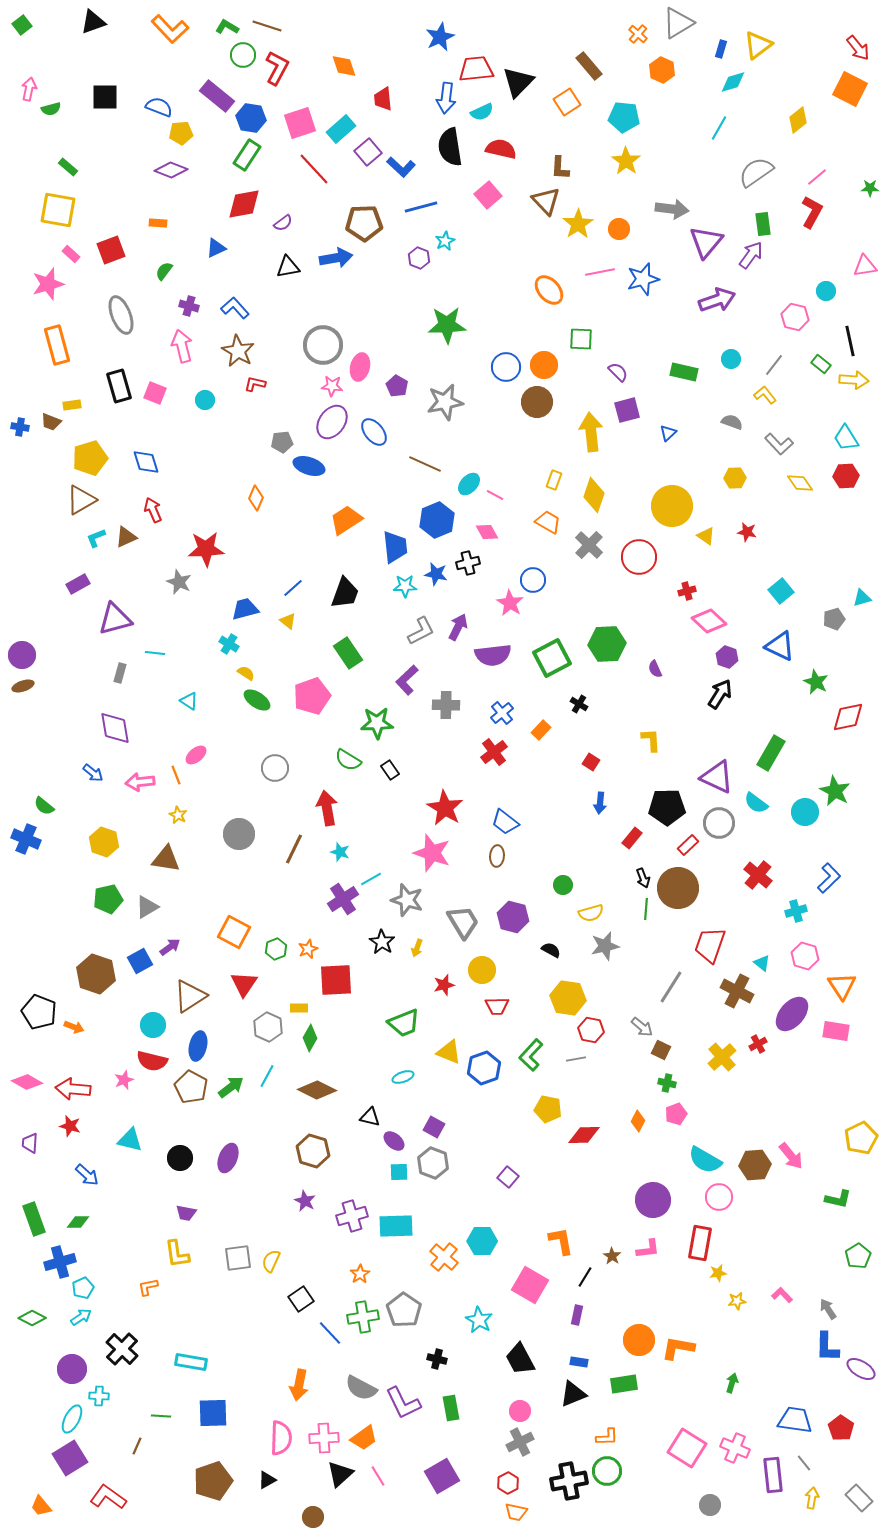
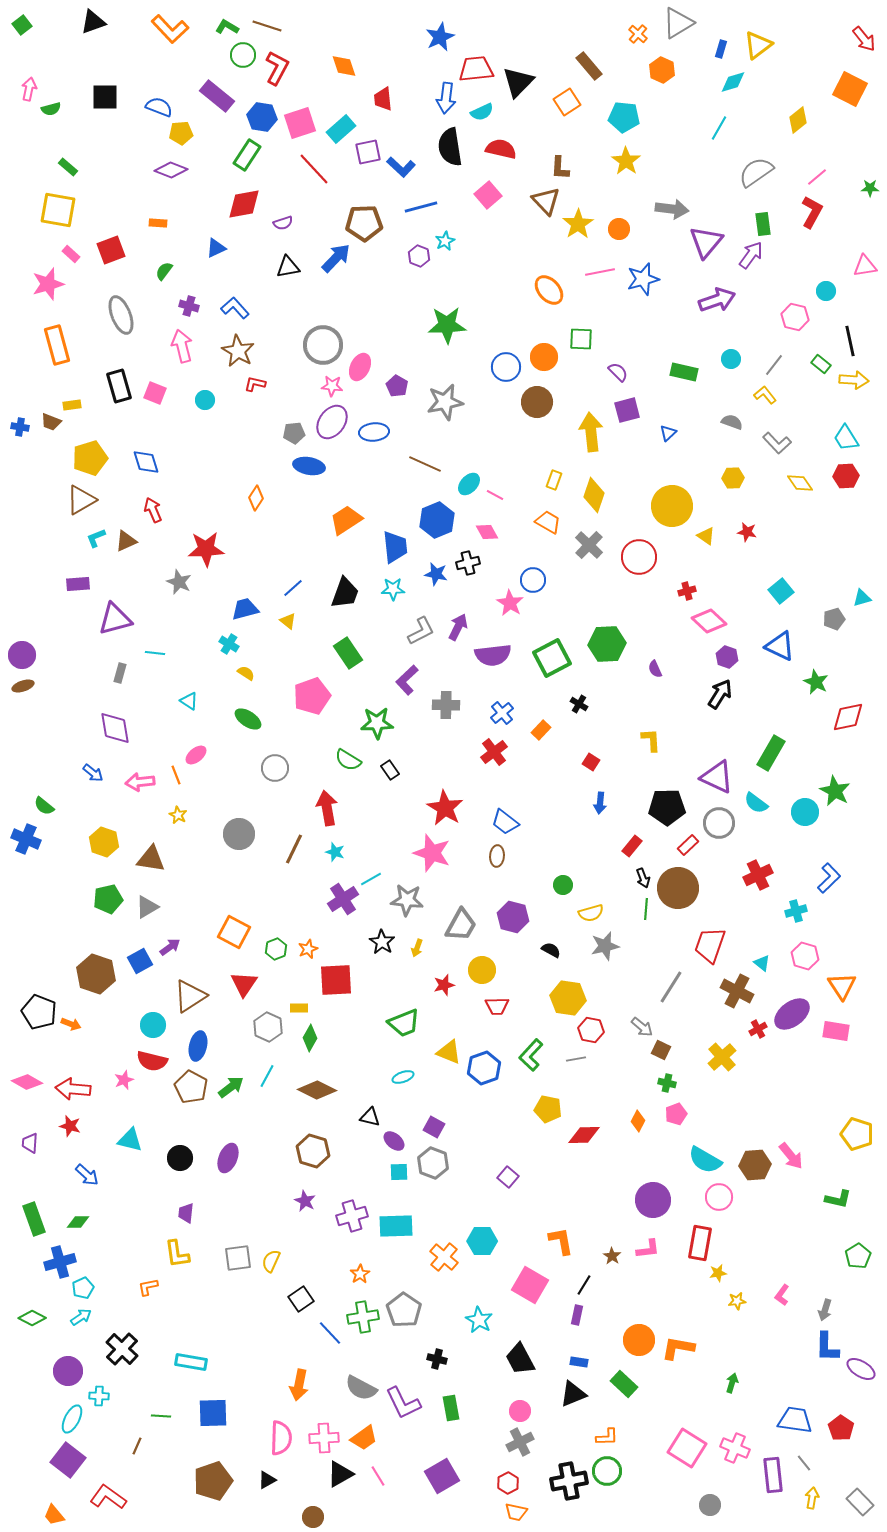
red arrow at (858, 48): moved 6 px right, 9 px up
blue hexagon at (251, 118): moved 11 px right, 1 px up
purple square at (368, 152): rotated 28 degrees clockwise
purple semicircle at (283, 223): rotated 18 degrees clockwise
blue arrow at (336, 258): rotated 36 degrees counterclockwise
purple hexagon at (419, 258): moved 2 px up
orange circle at (544, 365): moved 8 px up
pink ellipse at (360, 367): rotated 12 degrees clockwise
blue ellipse at (374, 432): rotated 56 degrees counterclockwise
gray pentagon at (282, 442): moved 12 px right, 9 px up
gray L-shape at (779, 444): moved 2 px left, 1 px up
blue ellipse at (309, 466): rotated 8 degrees counterclockwise
yellow hexagon at (735, 478): moved 2 px left
orange diamond at (256, 498): rotated 10 degrees clockwise
brown triangle at (126, 537): moved 4 px down
purple rectangle at (78, 584): rotated 25 degrees clockwise
cyan star at (405, 586): moved 12 px left, 3 px down
green ellipse at (257, 700): moved 9 px left, 19 px down
red rectangle at (632, 838): moved 8 px down
cyan star at (340, 852): moved 5 px left
brown triangle at (166, 859): moved 15 px left
red cross at (758, 875): rotated 24 degrees clockwise
gray star at (407, 900): rotated 12 degrees counterclockwise
gray trapezoid at (463, 922): moved 2 px left, 3 px down; rotated 60 degrees clockwise
purple ellipse at (792, 1014): rotated 12 degrees clockwise
orange arrow at (74, 1027): moved 3 px left, 3 px up
red cross at (758, 1044): moved 15 px up
yellow pentagon at (861, 1138): moved 4 px left, 4 px up; rotated 28 degrees counterclockwise
purple trapezoid at (186, 1213): rotated 85 degrees clockwise
black line at (585, 1277): moved 1 px left, 8 px down
pink L-shape at (782, 1295): rotated 100 degrees counterclockwise
gray arrow at (828, 1309): moved 3 px left, 1 px down; rotated 130 degrees counterclockwise
purple circle at (72, 1369): moved 4 px left, 2 px down
green rectangle at (624, 1384): rotated 52 degrees clockwise
purple square at (70, 1458): moved 2 px left, 2 px down; rotated 20 degrees counterclockwise
black triangle at (340, 1474): rotated 12 degrees clockwise
gray rectangle at (859, 1498): moved 1 px right, 4 px down
orange trapezoid at (41, 1506): moved 13 px right, 9 px down
